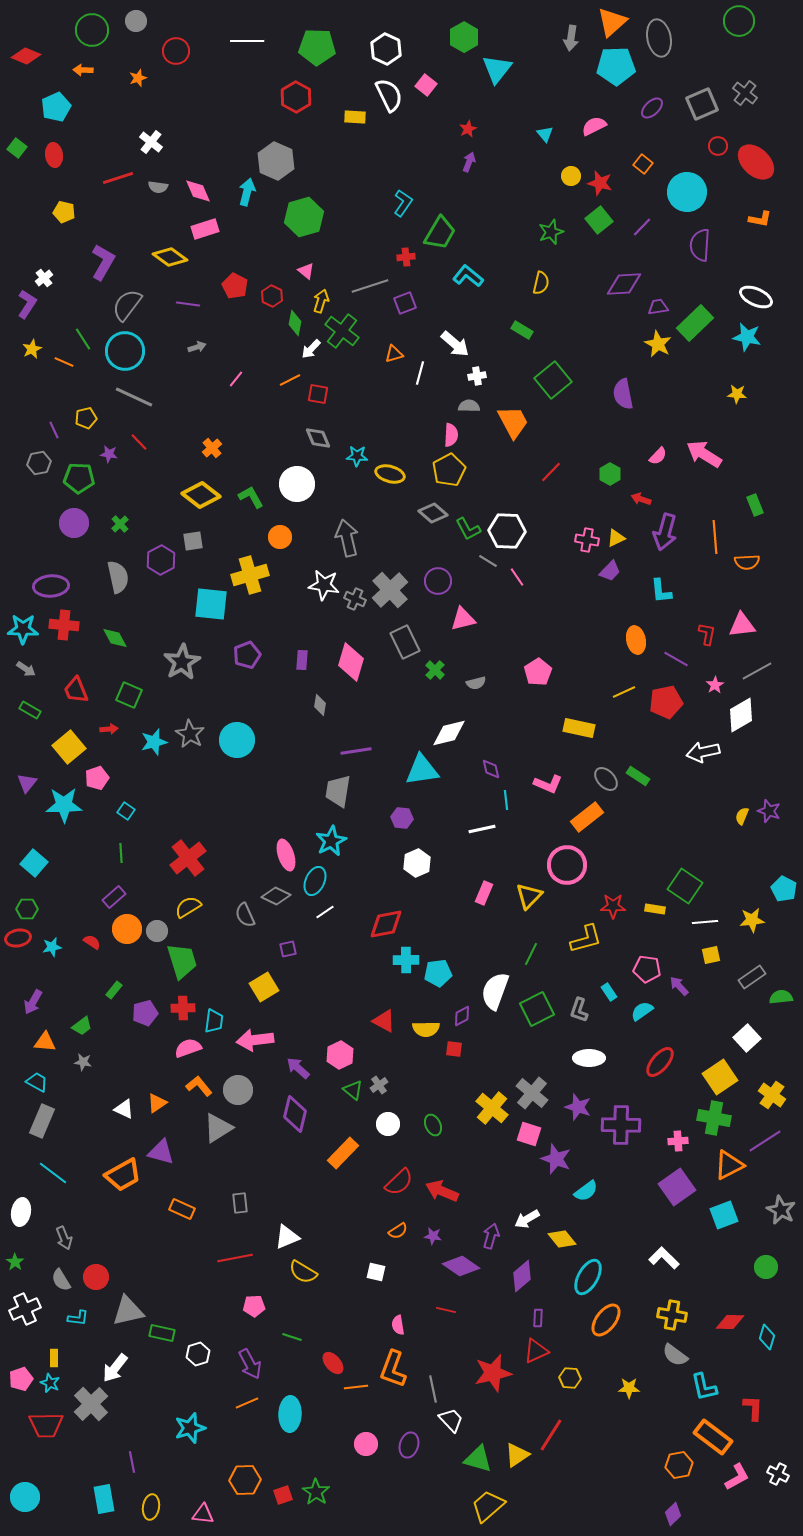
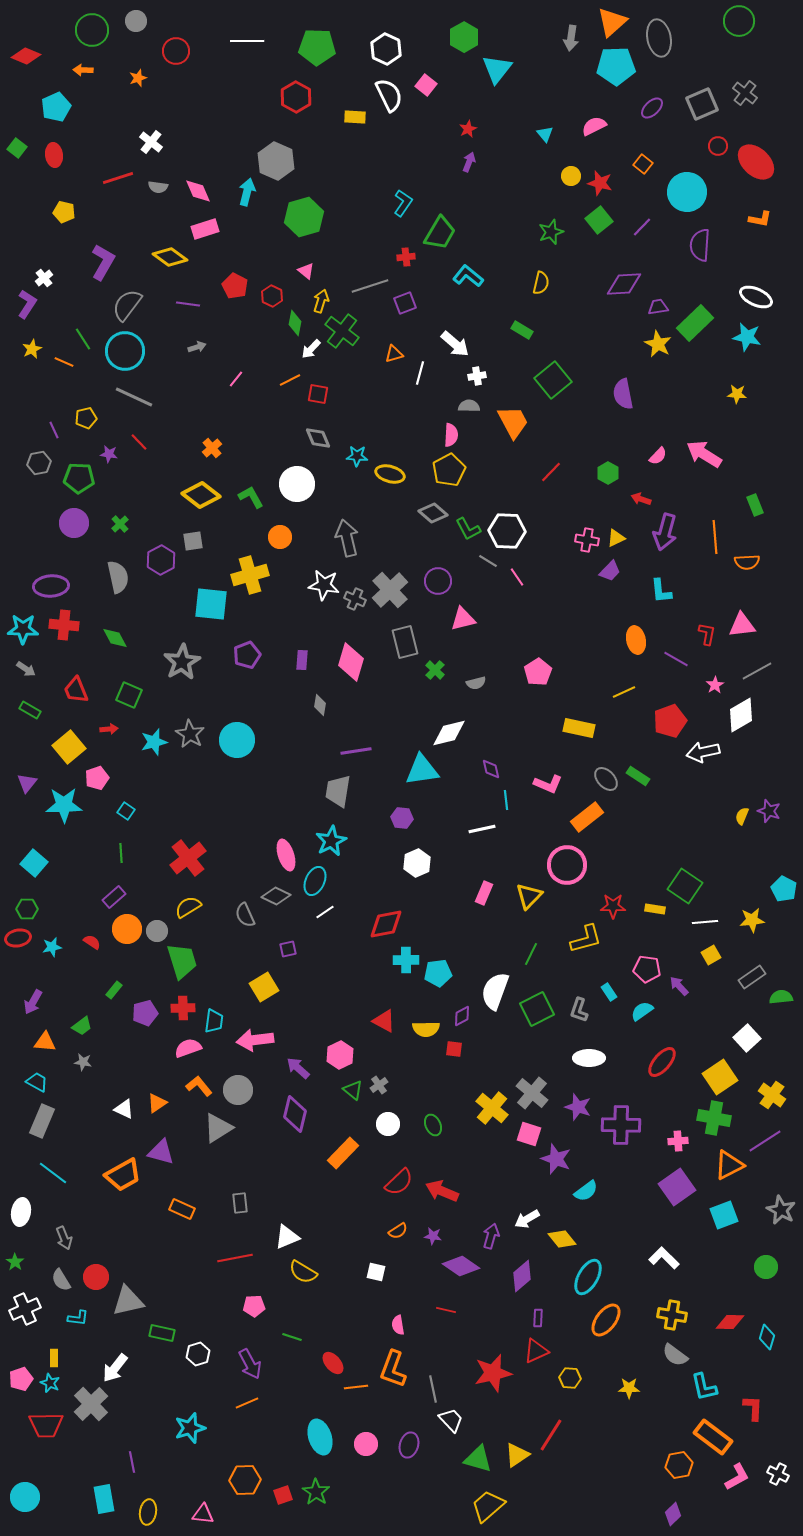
green hexagon at (610, 474): moved 2 px left, 1 px up
gray rectangle at (405, 642): rotated 12 degrees clockwise
red pentagon at (666, 702): moved 4 px right, 19 px down; rotated 8 degrees counterclockwise
yellow square at (711, 955): rotated 18 degrees counterclockwise
red ellipse at (660, 1062): moved 2 px right
gray triangle at (128, 1311): moved 10 px up
cyan ellipse at (290, 1414): moved 30 px right, 23 px down; rotated 20 degrees counterclockwise
yellow ellipse at (151, 1507): moved 3 px left, 5 px down
